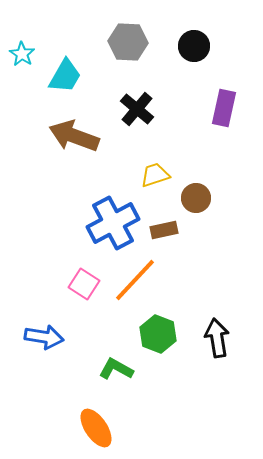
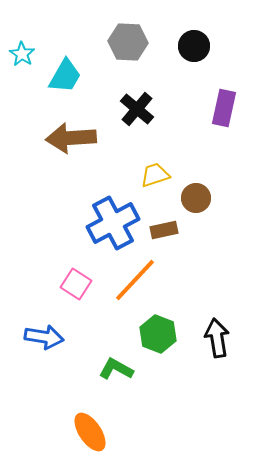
brown arrow: moved 3 px left, 2 px down; rotated 24 degrees counterclockwise
pink square: moved 8 px left
orange ellipse: moved 6 px left, 4 px down
